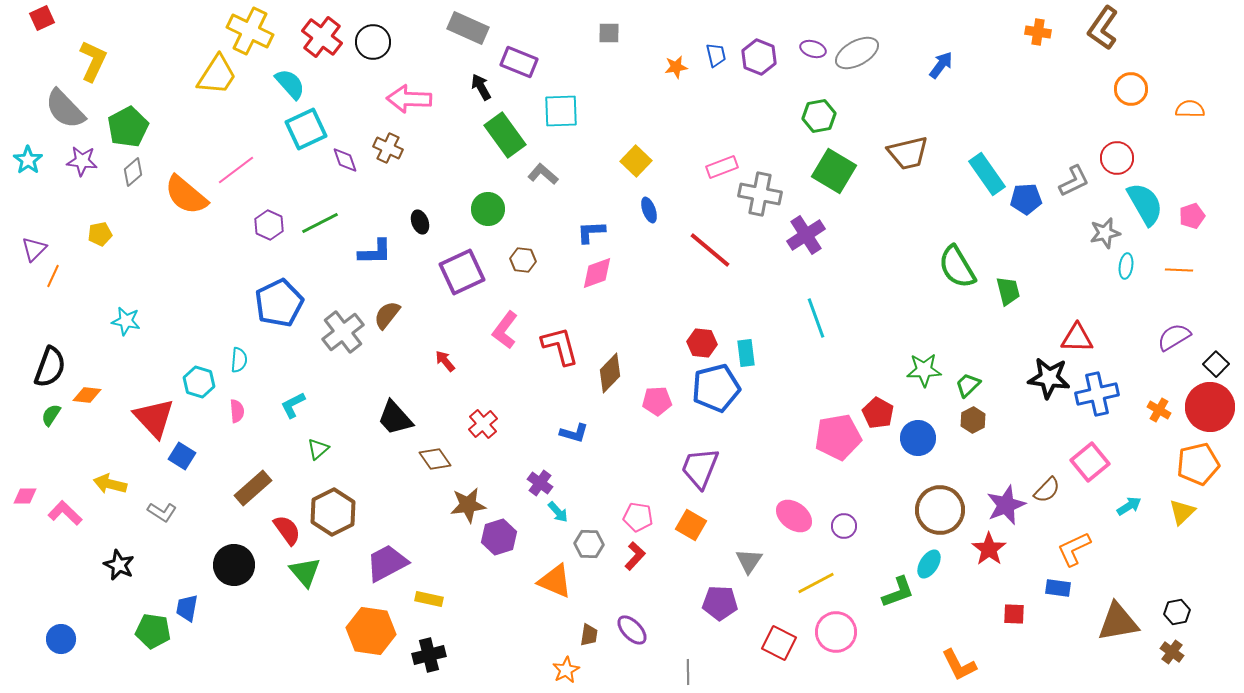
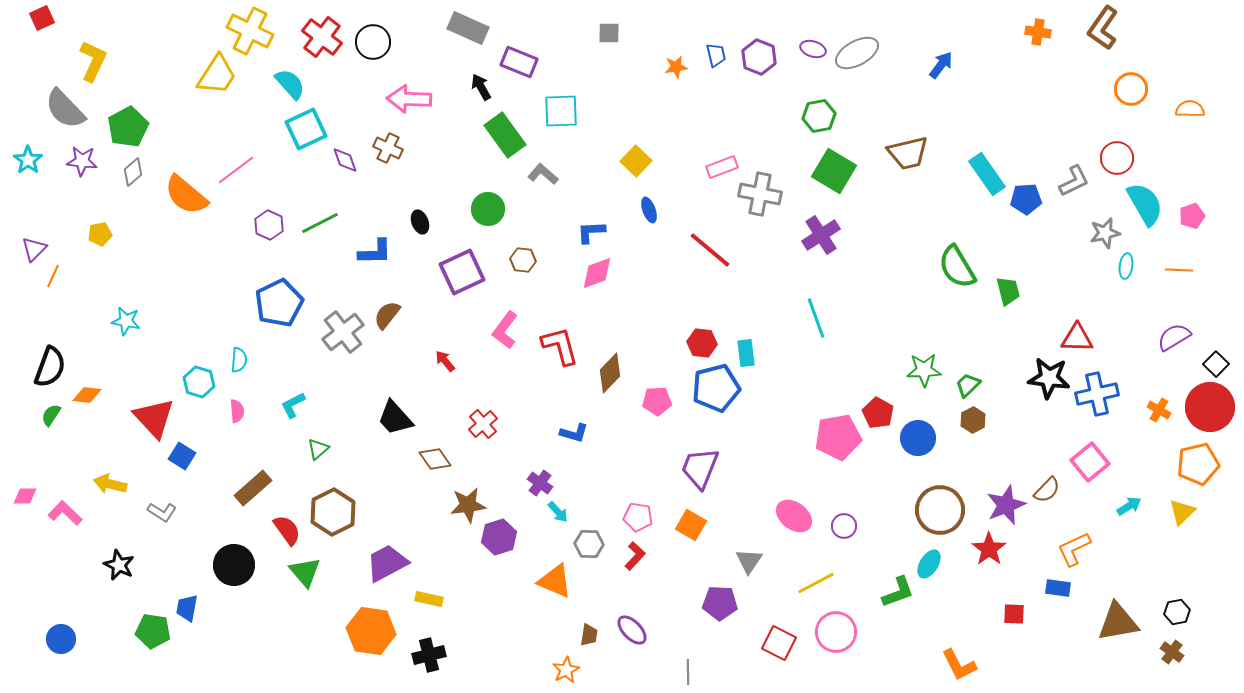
purple cross at (806, 235): moved 15 px right
